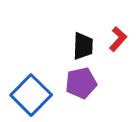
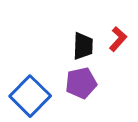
blue square: moved 1 px left, 1 px down
